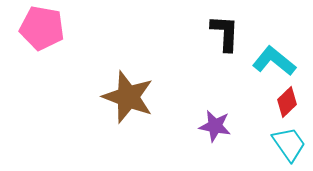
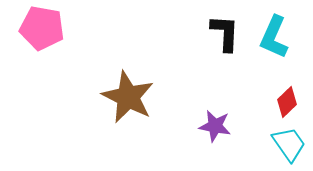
cyan L-shape: moved 24 px up; rotated 105 degrees counterclockwise
brown star: rotated 6 degrees clockwise
